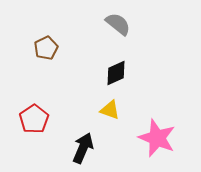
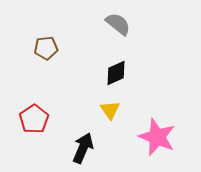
brown pentagon: rotated 20 degrees clockwise
yellow triangle: rotated 35 degrees clockwise
pink star: moved 1 px up
